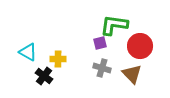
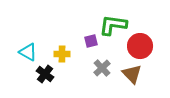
green L-shape: moved 1 px left
purple square: moved 9 px left, 2 px up
yellow cross: moved 4 px right, 5 px up
gray cross: rotated 30 degrees clockwise
black cross: moved 1 px right, 2 px up
